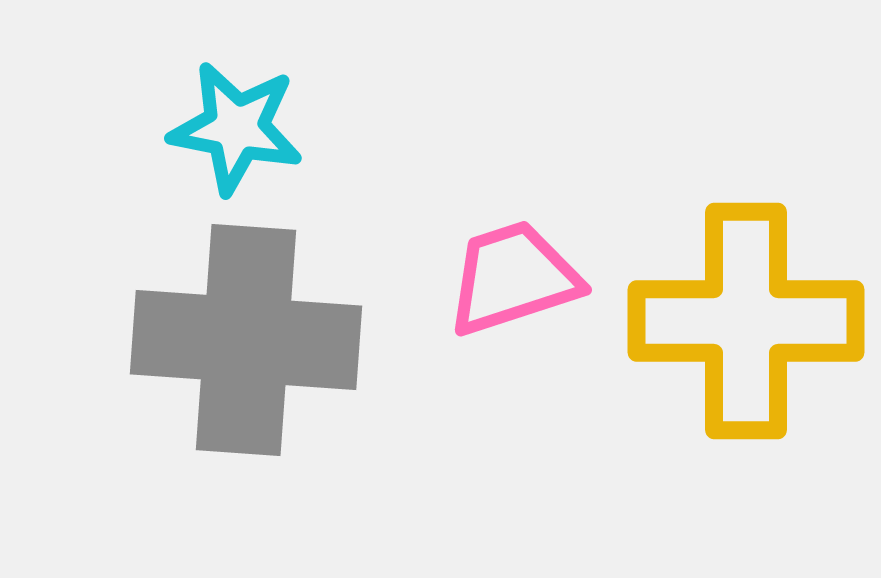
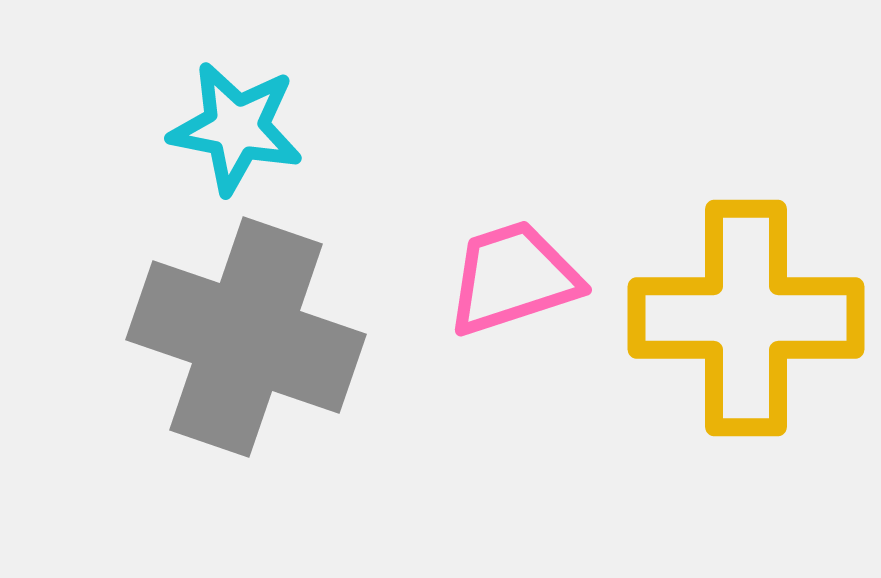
yellow cross: moved 3 px up
gray cross: moved 3 px up; rotated 15 degrees clockwise
